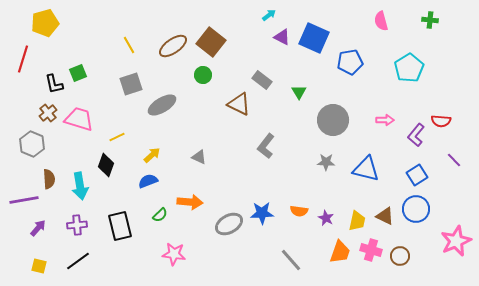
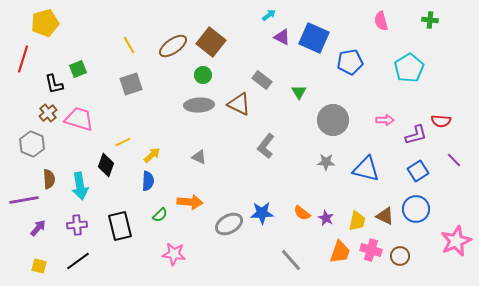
green square at (78, 73): moved 4 px up
gray ellipse at (162, 105): moved 37 px right; rotated 28 degrees clockwise
purple L-shape at (416, 135): rotated 145 degrees counterclockwise
yellow line at (117, 137): moved 6 px right, 5 px down
blue square at (417, 175): moved 1 px right, 4 px up
blue semicircle at (148, 181): rotated 114 degrees clockwise
orange semicircle at (299, 211): moved 3 px right, 2 px down; rotated 30 degrees clockwise
